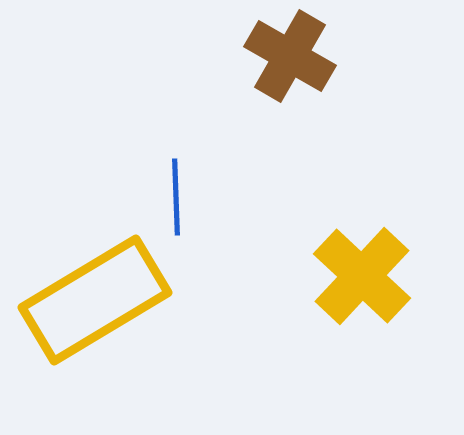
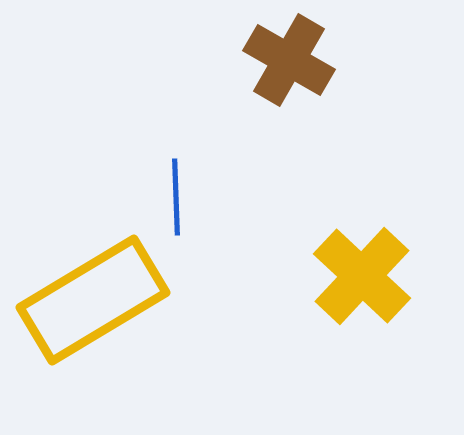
brown cross: moved 1 px left, 4 px down
yellow rectangle: moved 2 px left
